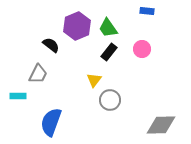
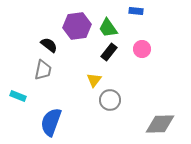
blue rectangle: moved 11 px left
purple hexagon: rotated 16 degrees clockwise
black semicircle: moved 2 px left
gray trapezoid: moved 5 px right, 4 px up; rotated 15 degrees counterclockwise
cyan rectangle: rotated 21 degrees clockwise
gray diamond: moved 1 px left, 1 px up
